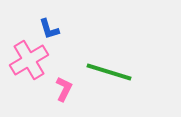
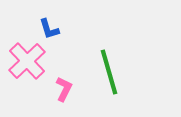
pink cross: moved 2 px left, 1 px down; rotated 12 degrees counterclockwise
green line: rotated 57 degrees clockwise
